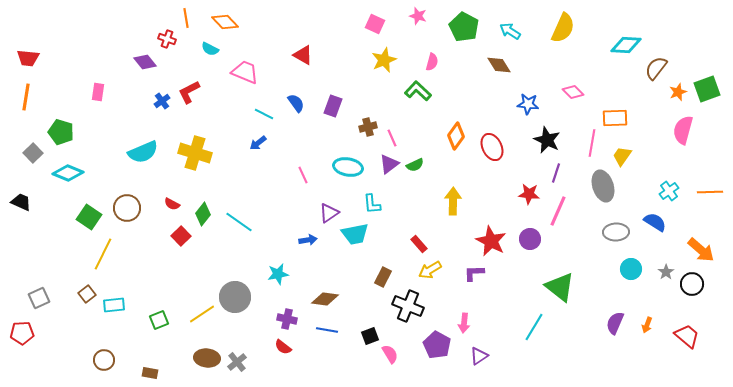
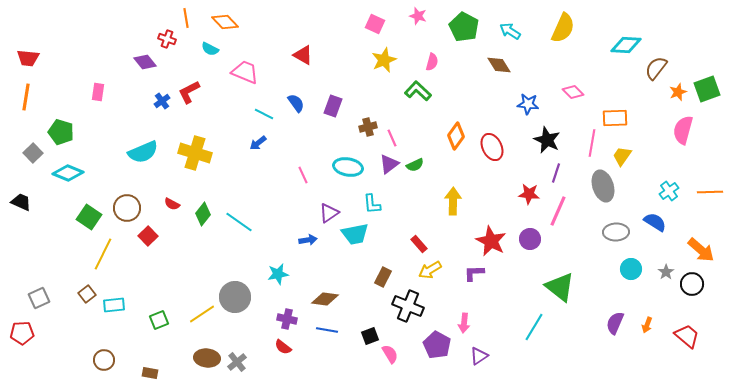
red square at (181, 236): moved 33 px left
